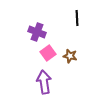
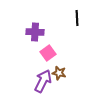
purple cross: moved 2 px left; rotated 18 degrees counterclockwise
brown star: moved 11 px left, 17 px down
purple arrow: moved 1 px left, 1 px up; rotated 35 degrees clockwise
